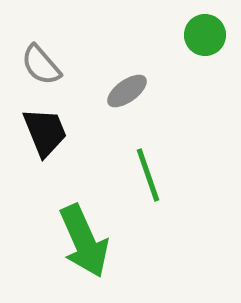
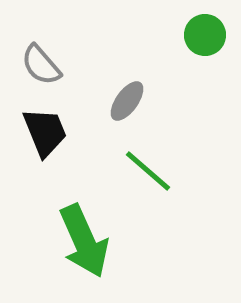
gray ellipse: moved 10 px down; rotated 18 degrees counterclockwise
green line: moved 4 px up; rotated 30 degrees counterclockwise
